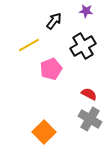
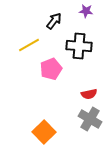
black cross: moved 4 px left; rotated 35 degrees clockwise
red semicircle: rotated 140 degrees clockwise
